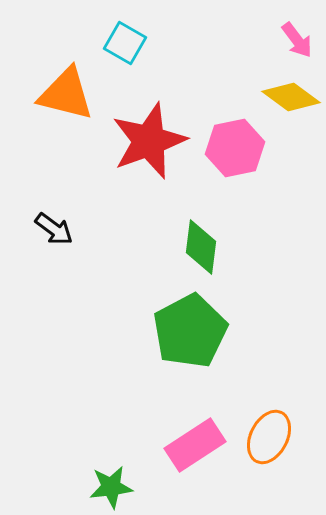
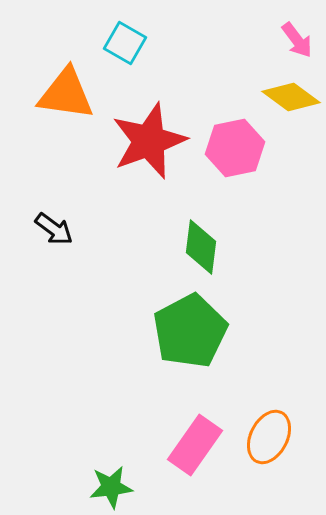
orange triangle: rotated 6 degrees counterclockwise
pink rectangle: rotated 22 degrees counterclockwise
